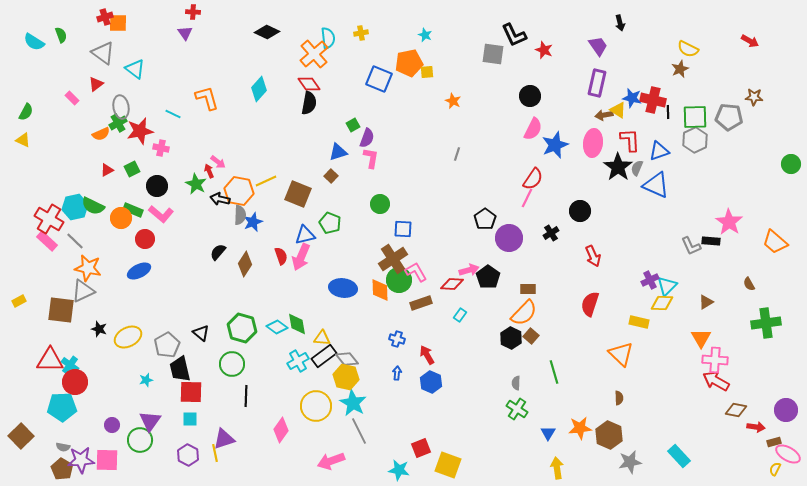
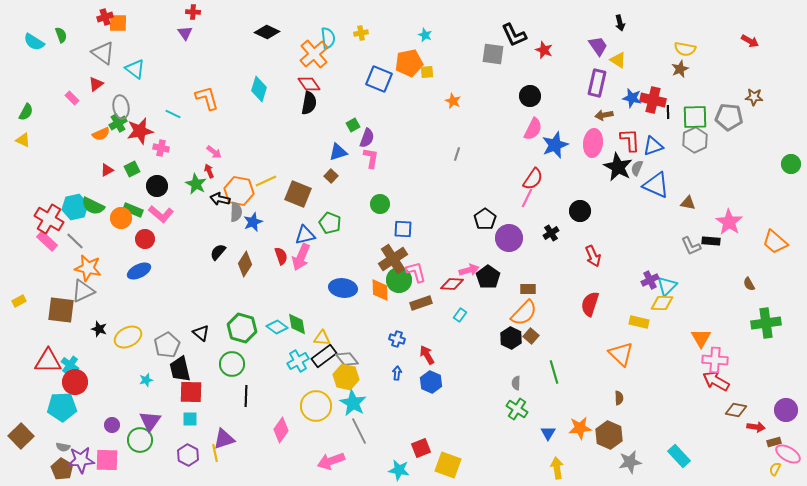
yellow semicircle at (688, 49): moved 3 px left; rotated 15 degrees counterclockwise
cyan diamond at (259, 89): rotated 25 degrees counterclockwise
yellow triangle at (618, 110): moved 50 px up
blue triangle at (659, 151): moved 6 px left, 5 px up
pink arrow at (218, 162): moved 4 px left, 10 px up
black star at (618, 167): rotated 8 degrees counterclockwise
gray semicircle at (240, 215): moved 4 px left, 3 px up
pink L-shape at (416, 272): rotated 15 degrees clockwise
brown triangle at (706, 302): moved 18 px left, 99 px up; rotated 42 degrees clockwise
red triangle at (50, 360): moved 2 px left, 1 px down
